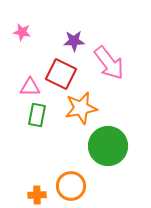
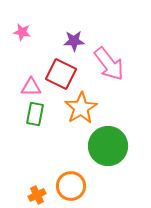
pink arrow: moved 1 px down
pink triangle: moved 1 px right
orange star: rotated 20 degrees counterclockwise
green rectangle: moved 2 px left, 1 px up
orange cross: rotated 24 degrees counterclockwise
